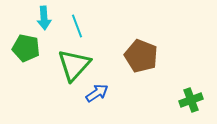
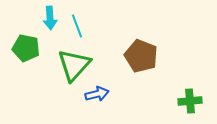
cyan arrow: moved 6 px right
blue arrow: moved 1 px down; rotated 20 degrees clockwise
green cross: moved 1 px left, 1 px down; rotated 15 degrees clockwise
